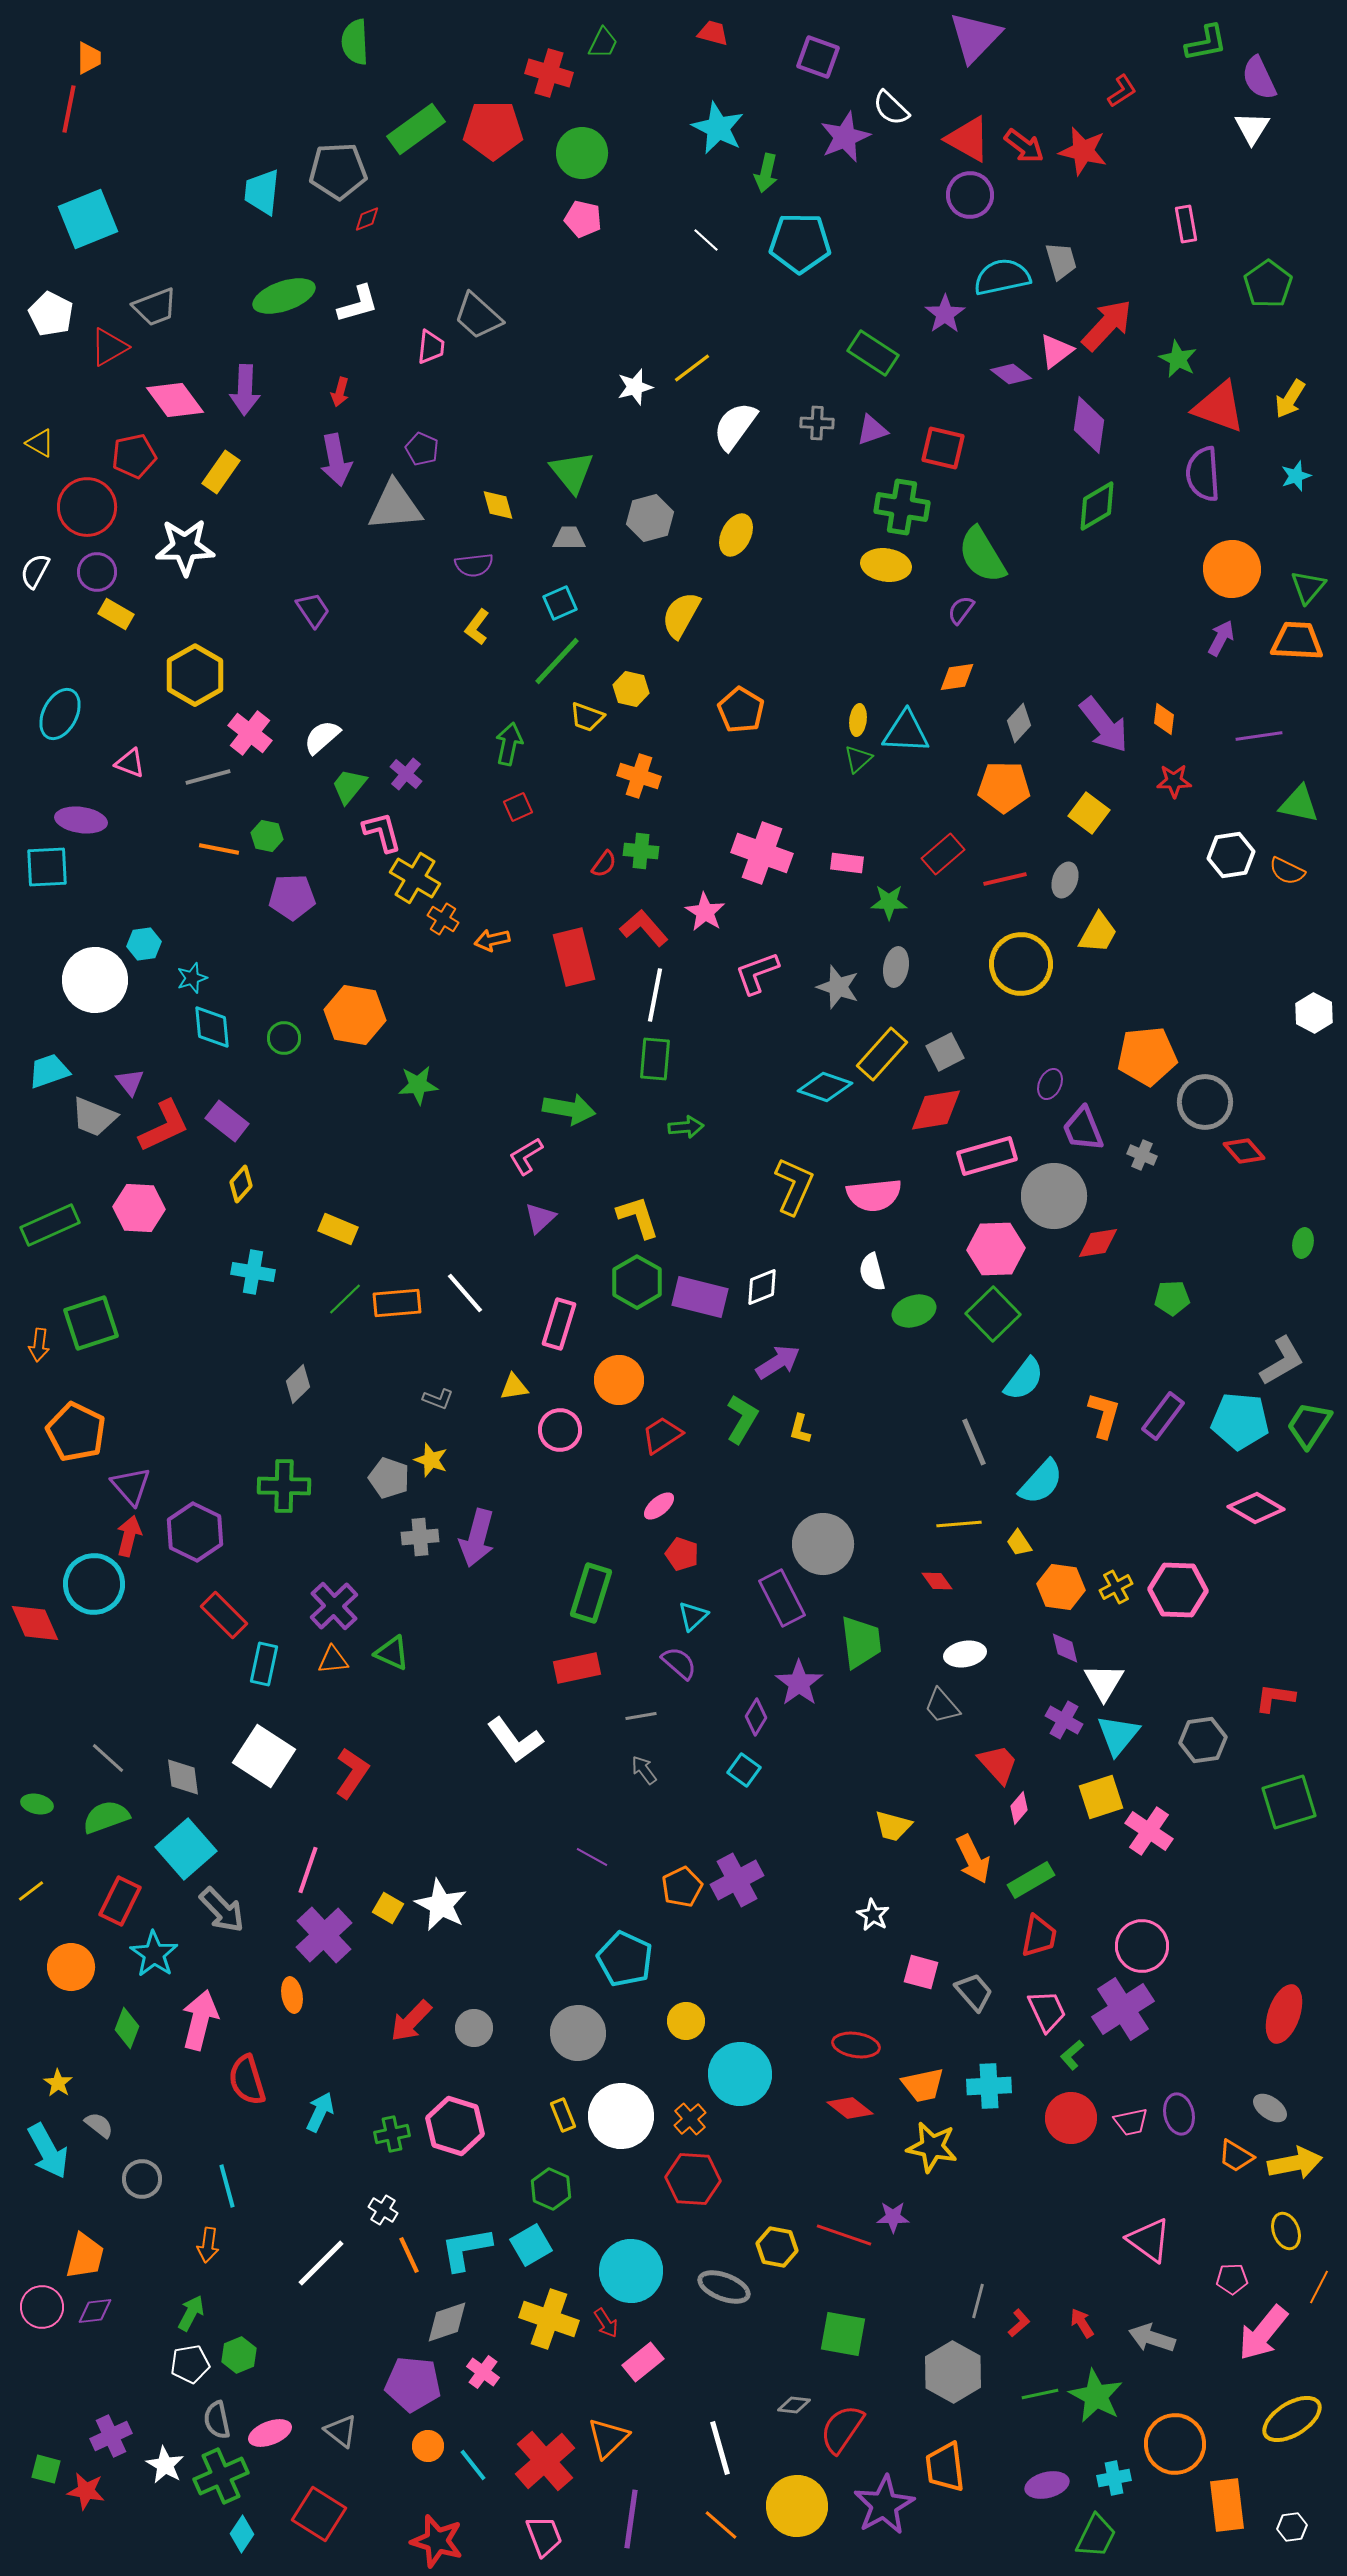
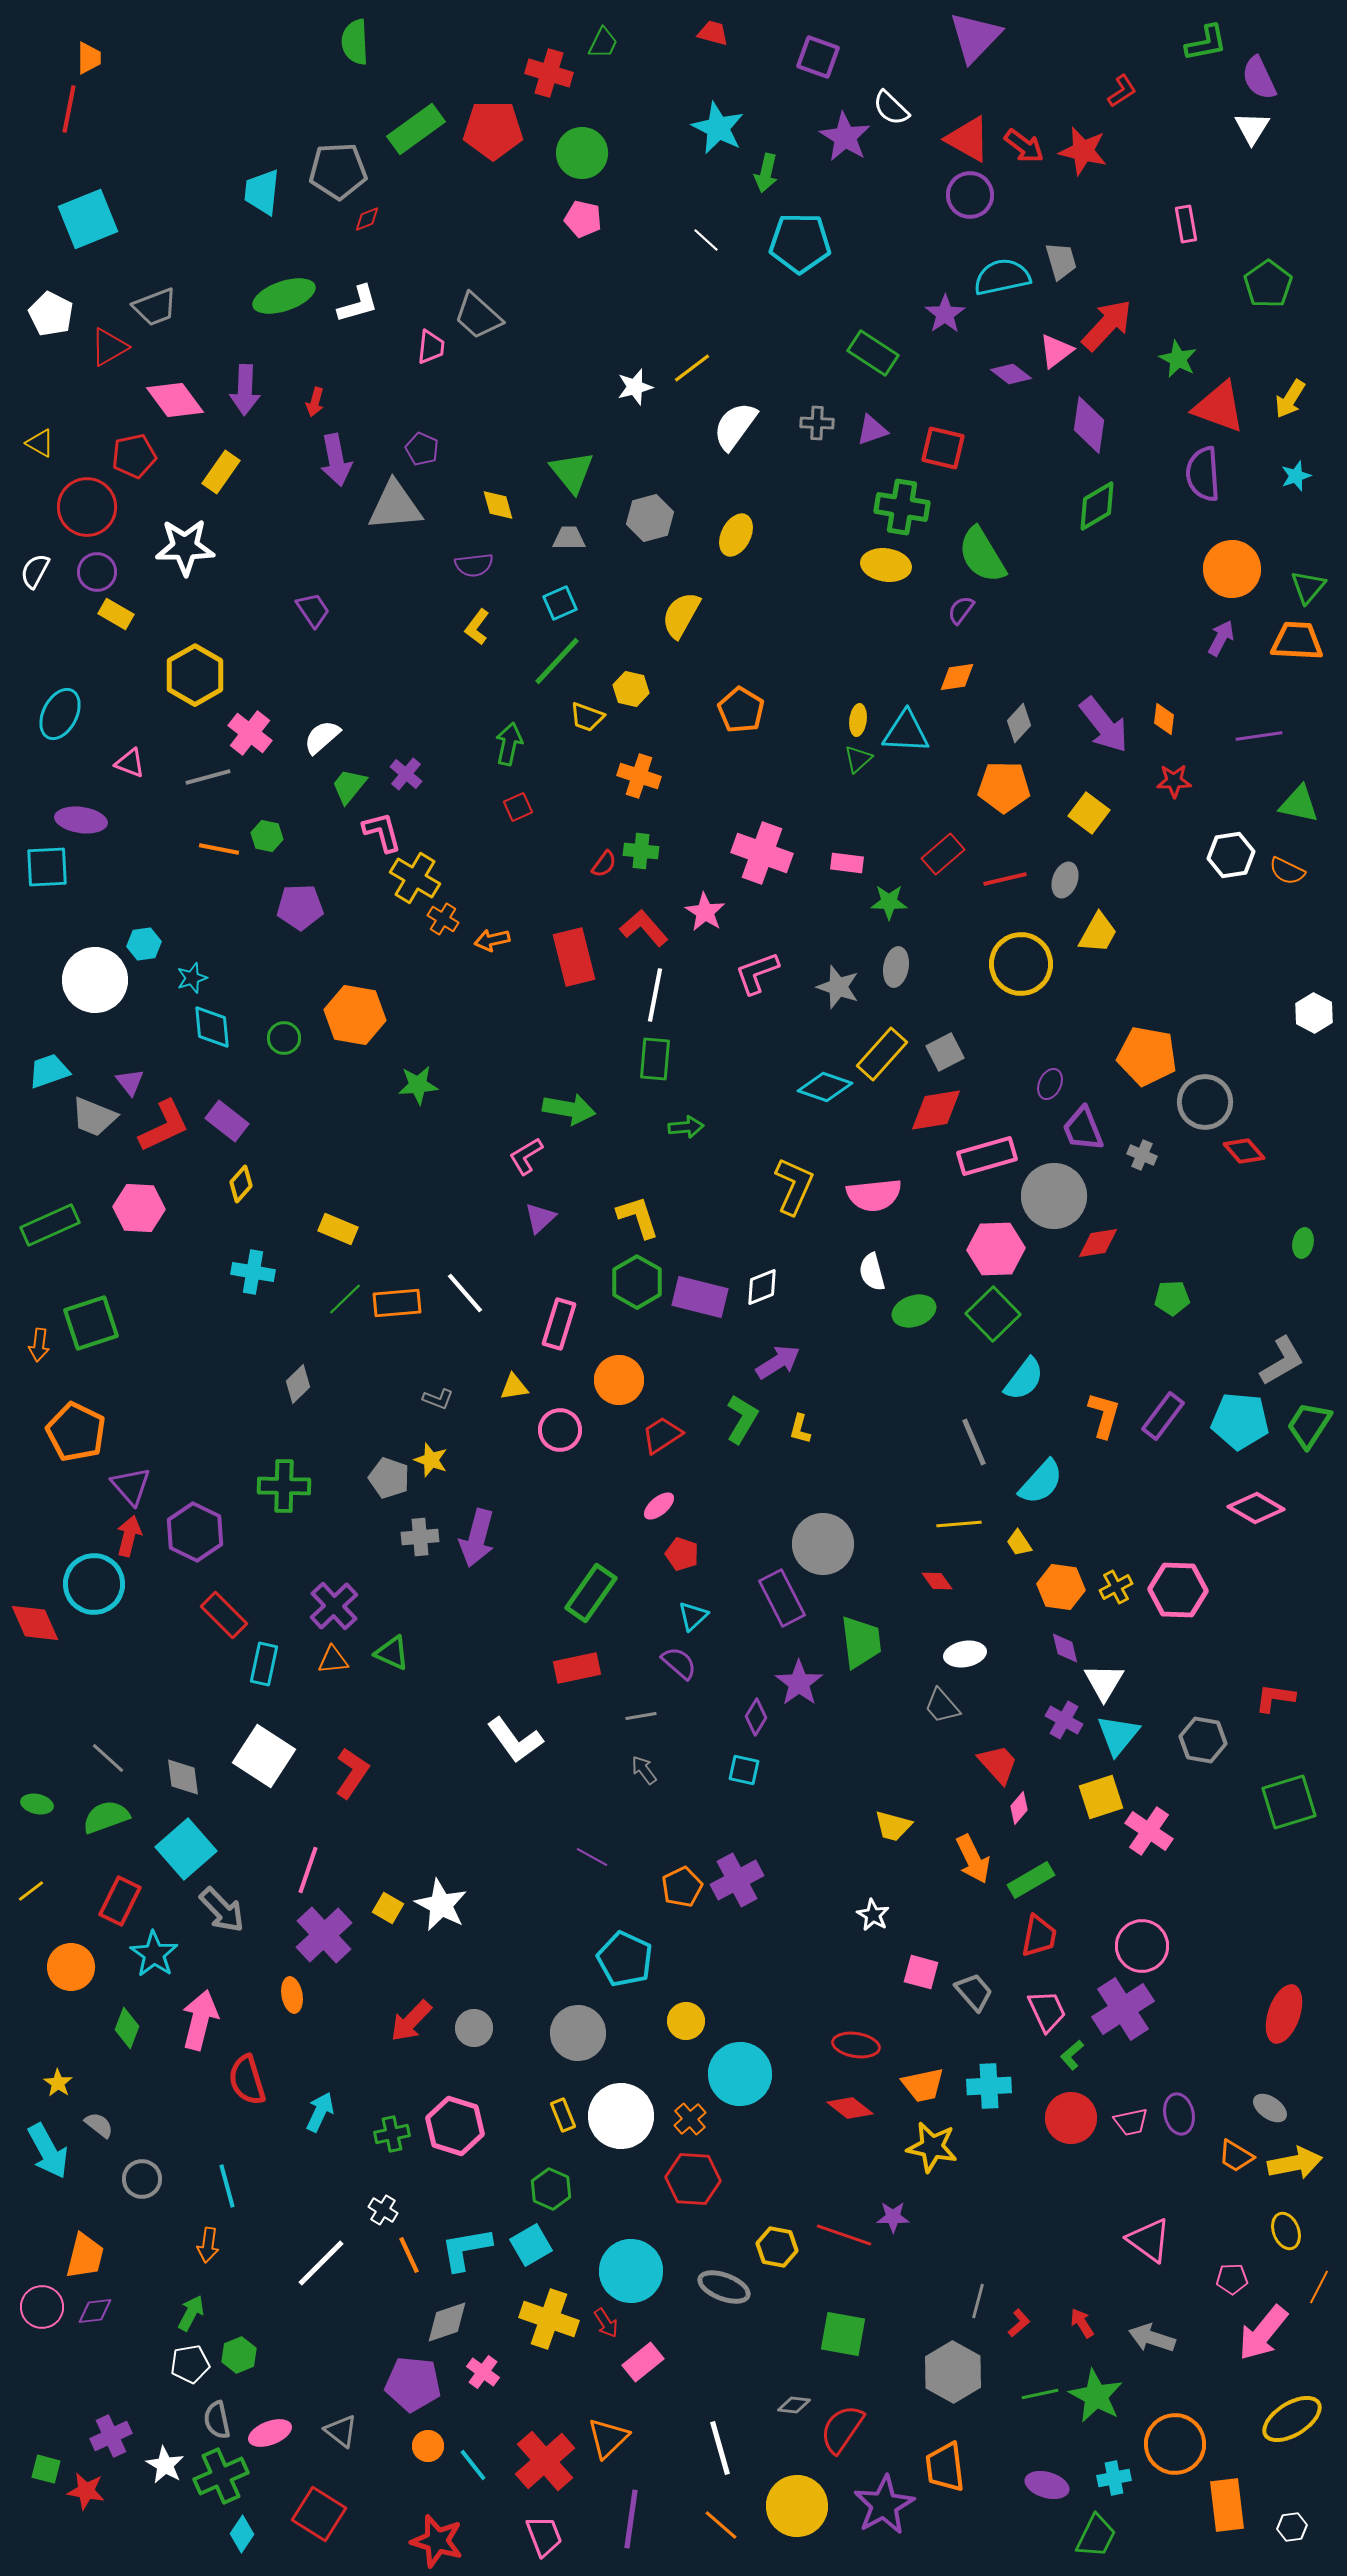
purple star at (845, 137): rotated 18 degrees counterclockwise
red arrow at (340, 392): moved 25 px left, 10 px down
purple pentagon at (292, 897): moved 8 px right, 10 px down
orange pentagon at (1147, 1056): rotated 16 degrees clockwise
green rectangle at (591, 1593): rotated 18 degrees clockwise
gray hexagon at (1203, 1740): rotated 18 degrees clockwise
cyan square at (744, 1770): rotated 24 degrees counterclockwise
purple ellipse at (1047, 2485): rotated 30 degrees clockwise
